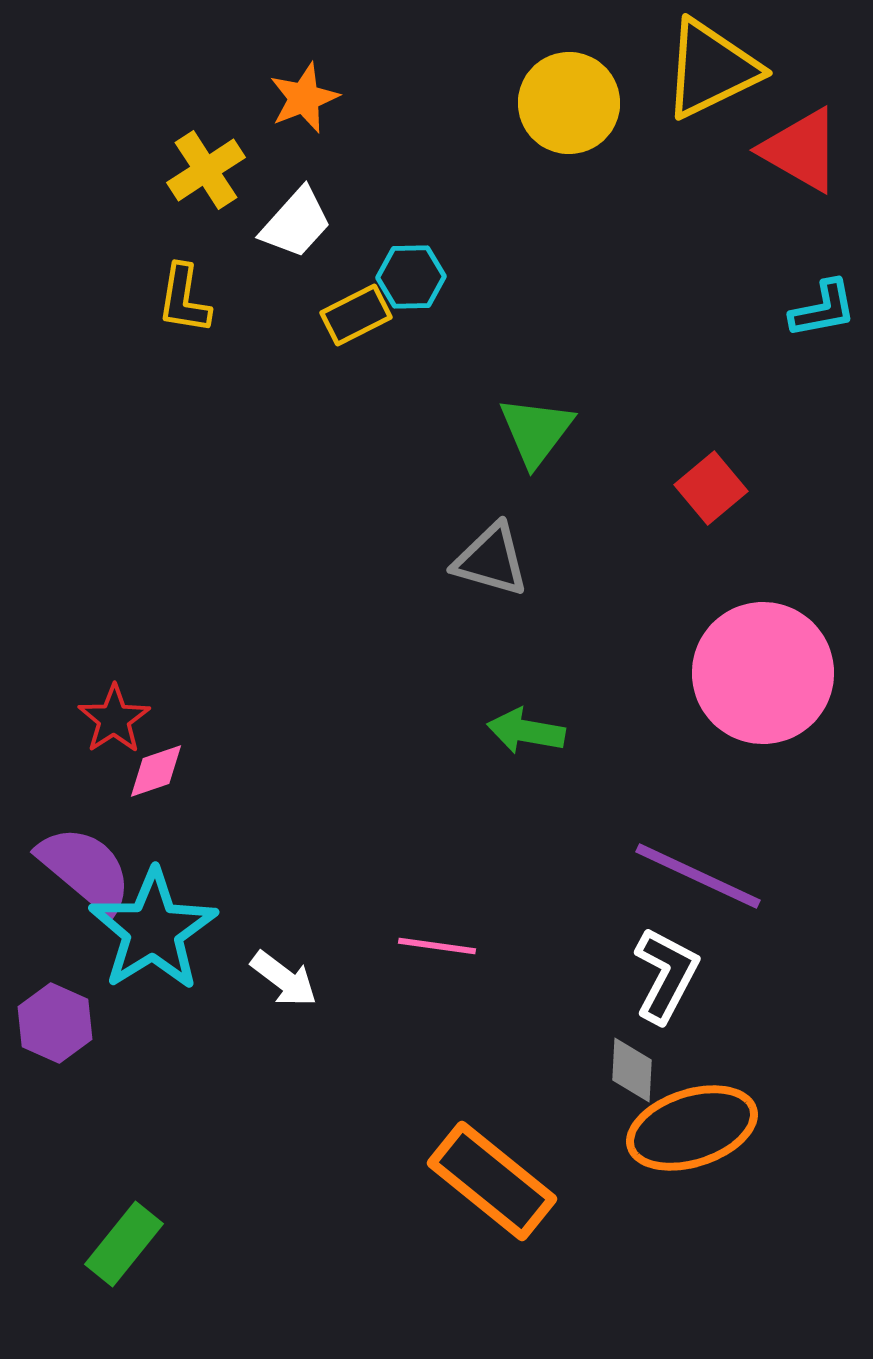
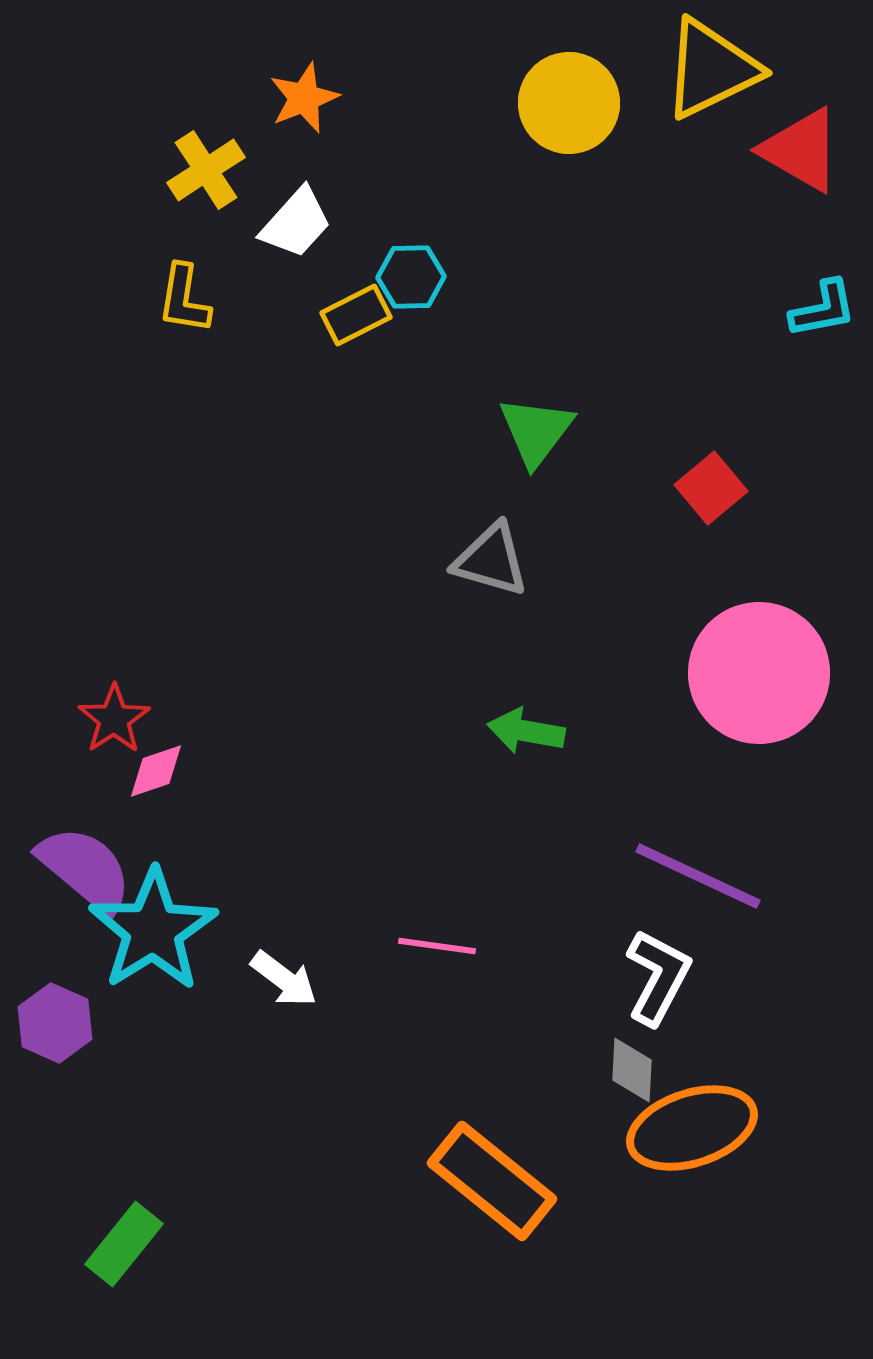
pink circle: moved 4 px left
white L-shape: moved 8 px left, 2 px down
